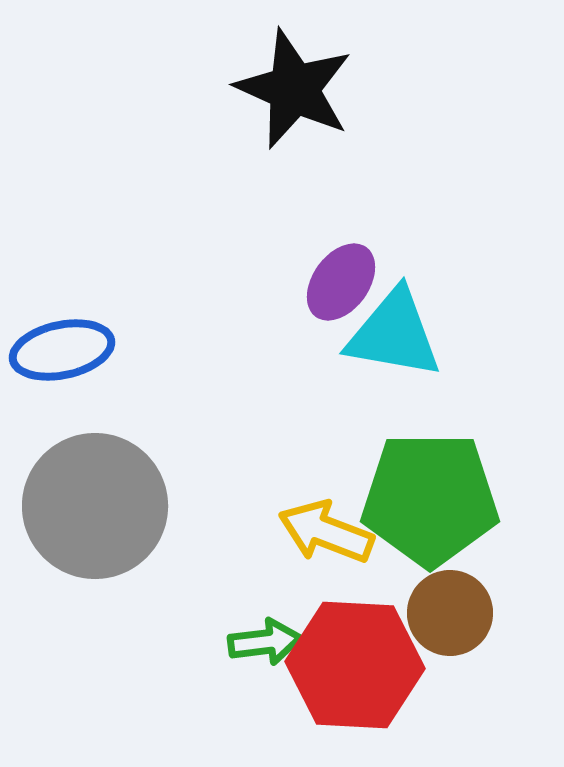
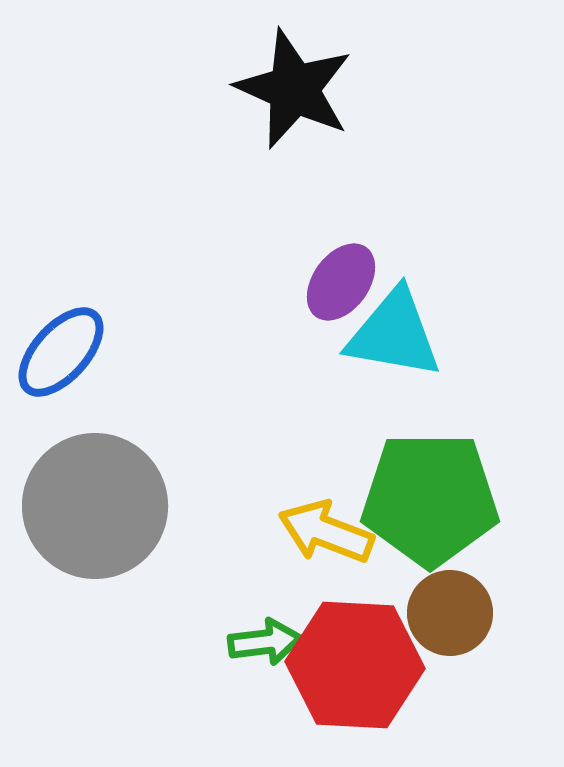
blue ellipse: moved 1 px left, 2 px down; rotated 36 degrees counterclockwise
